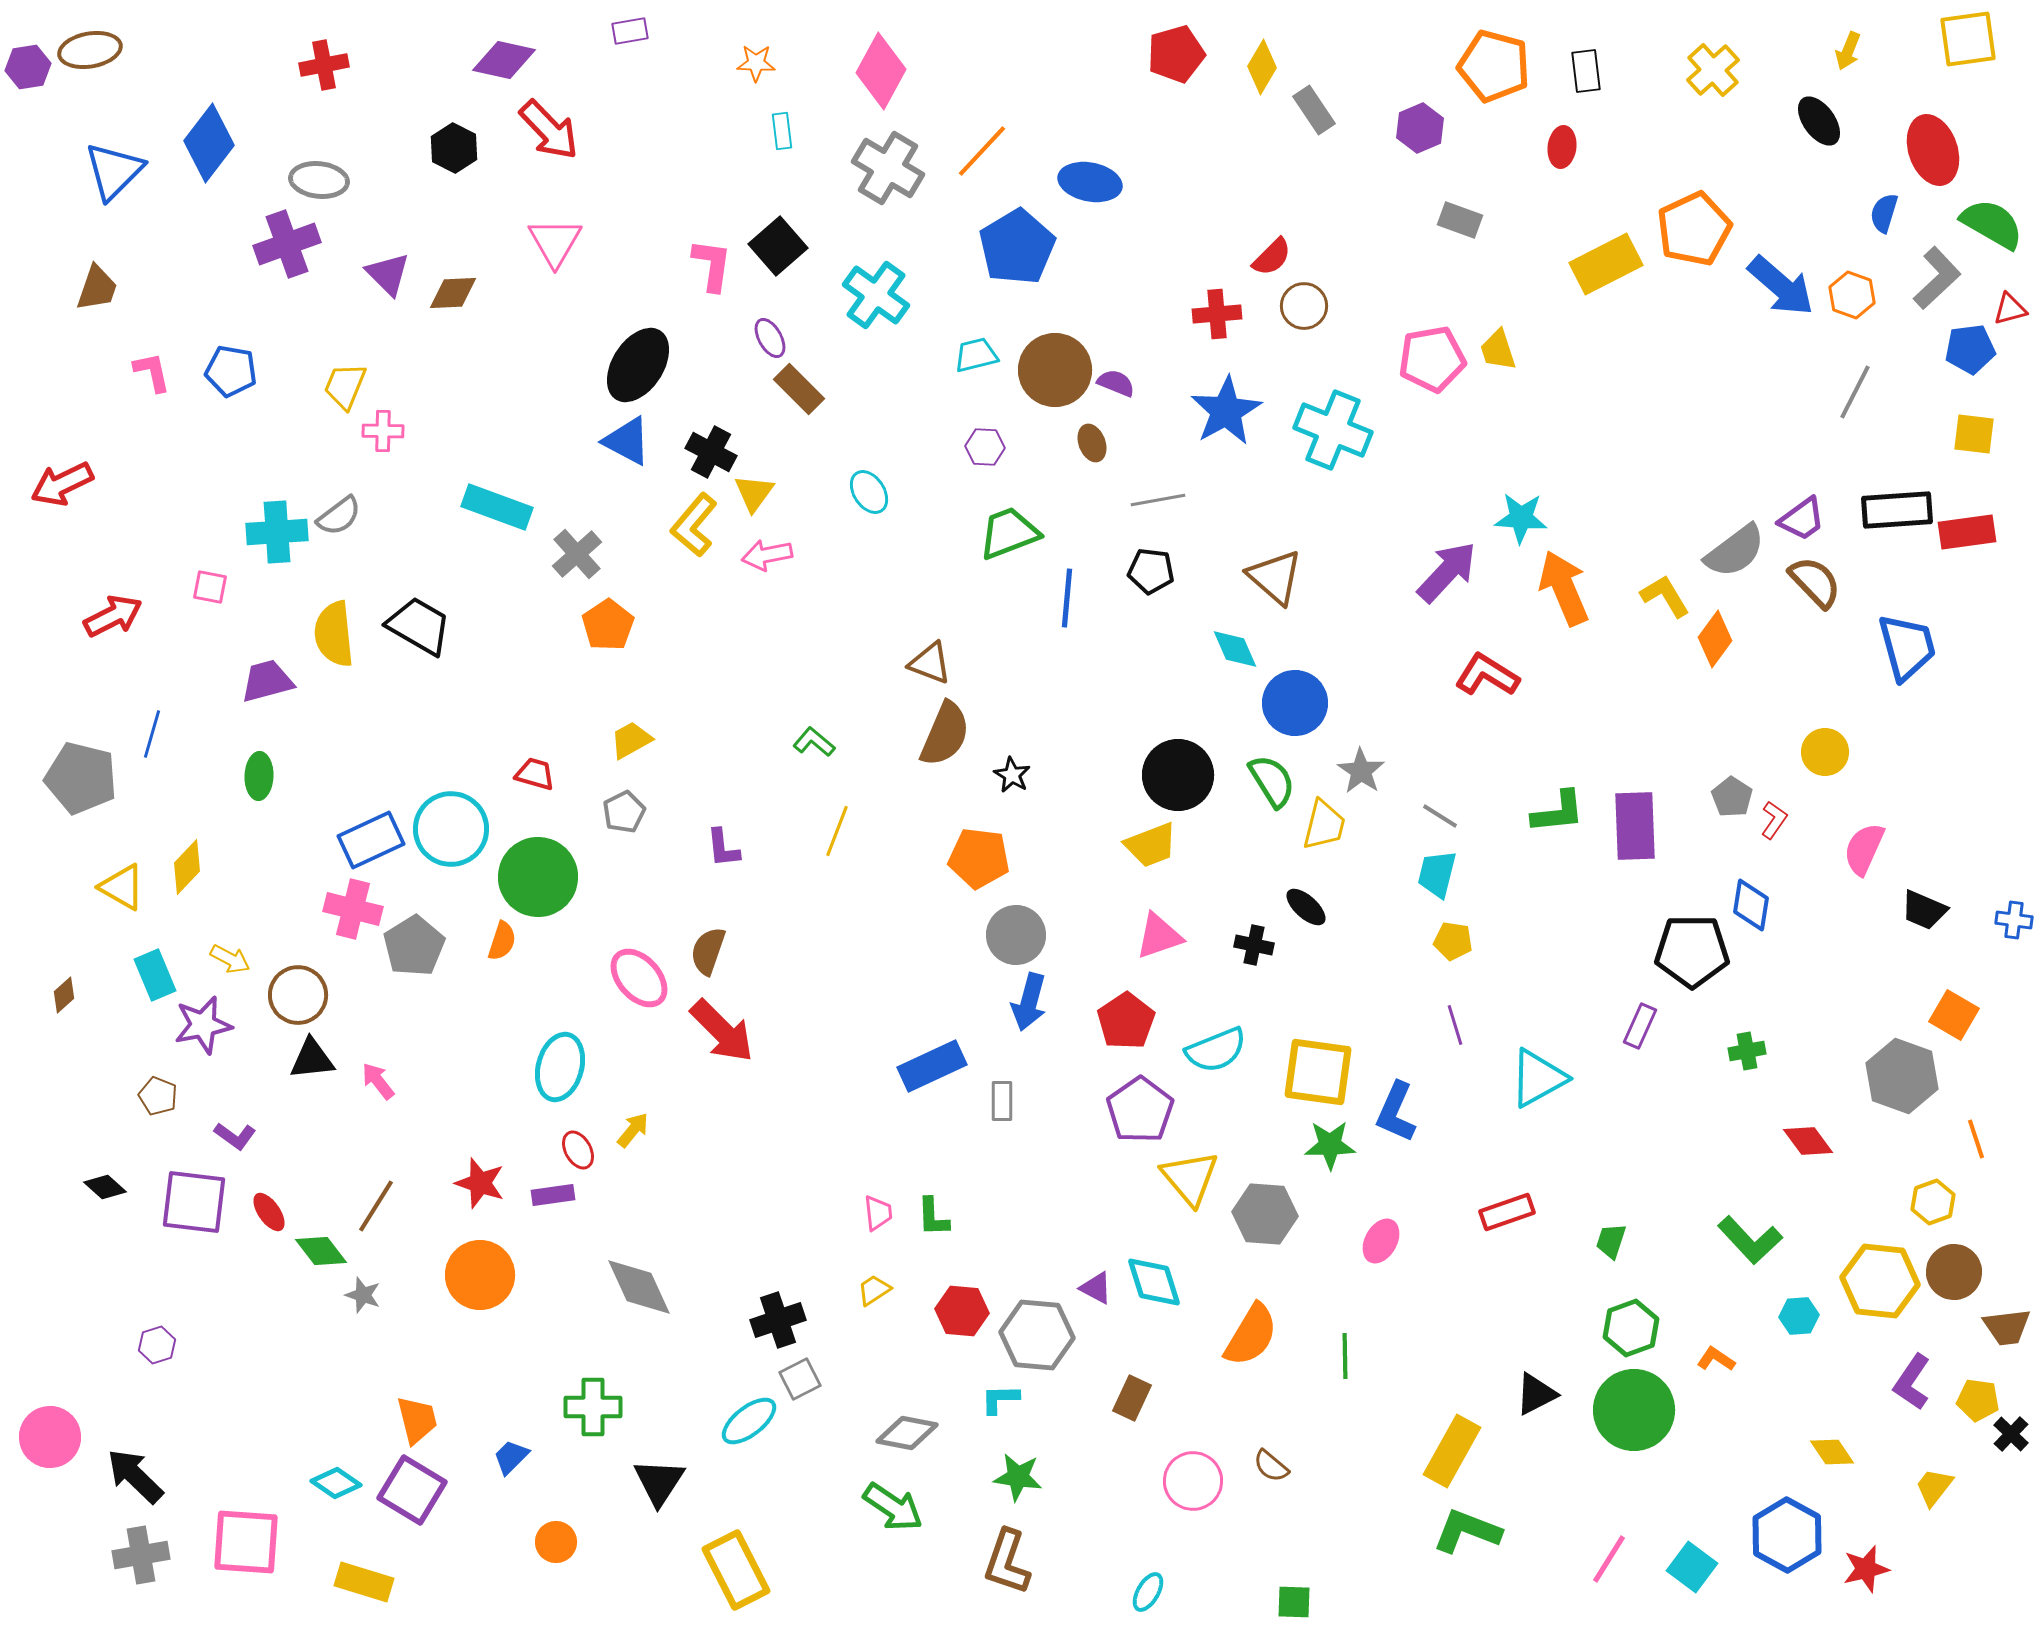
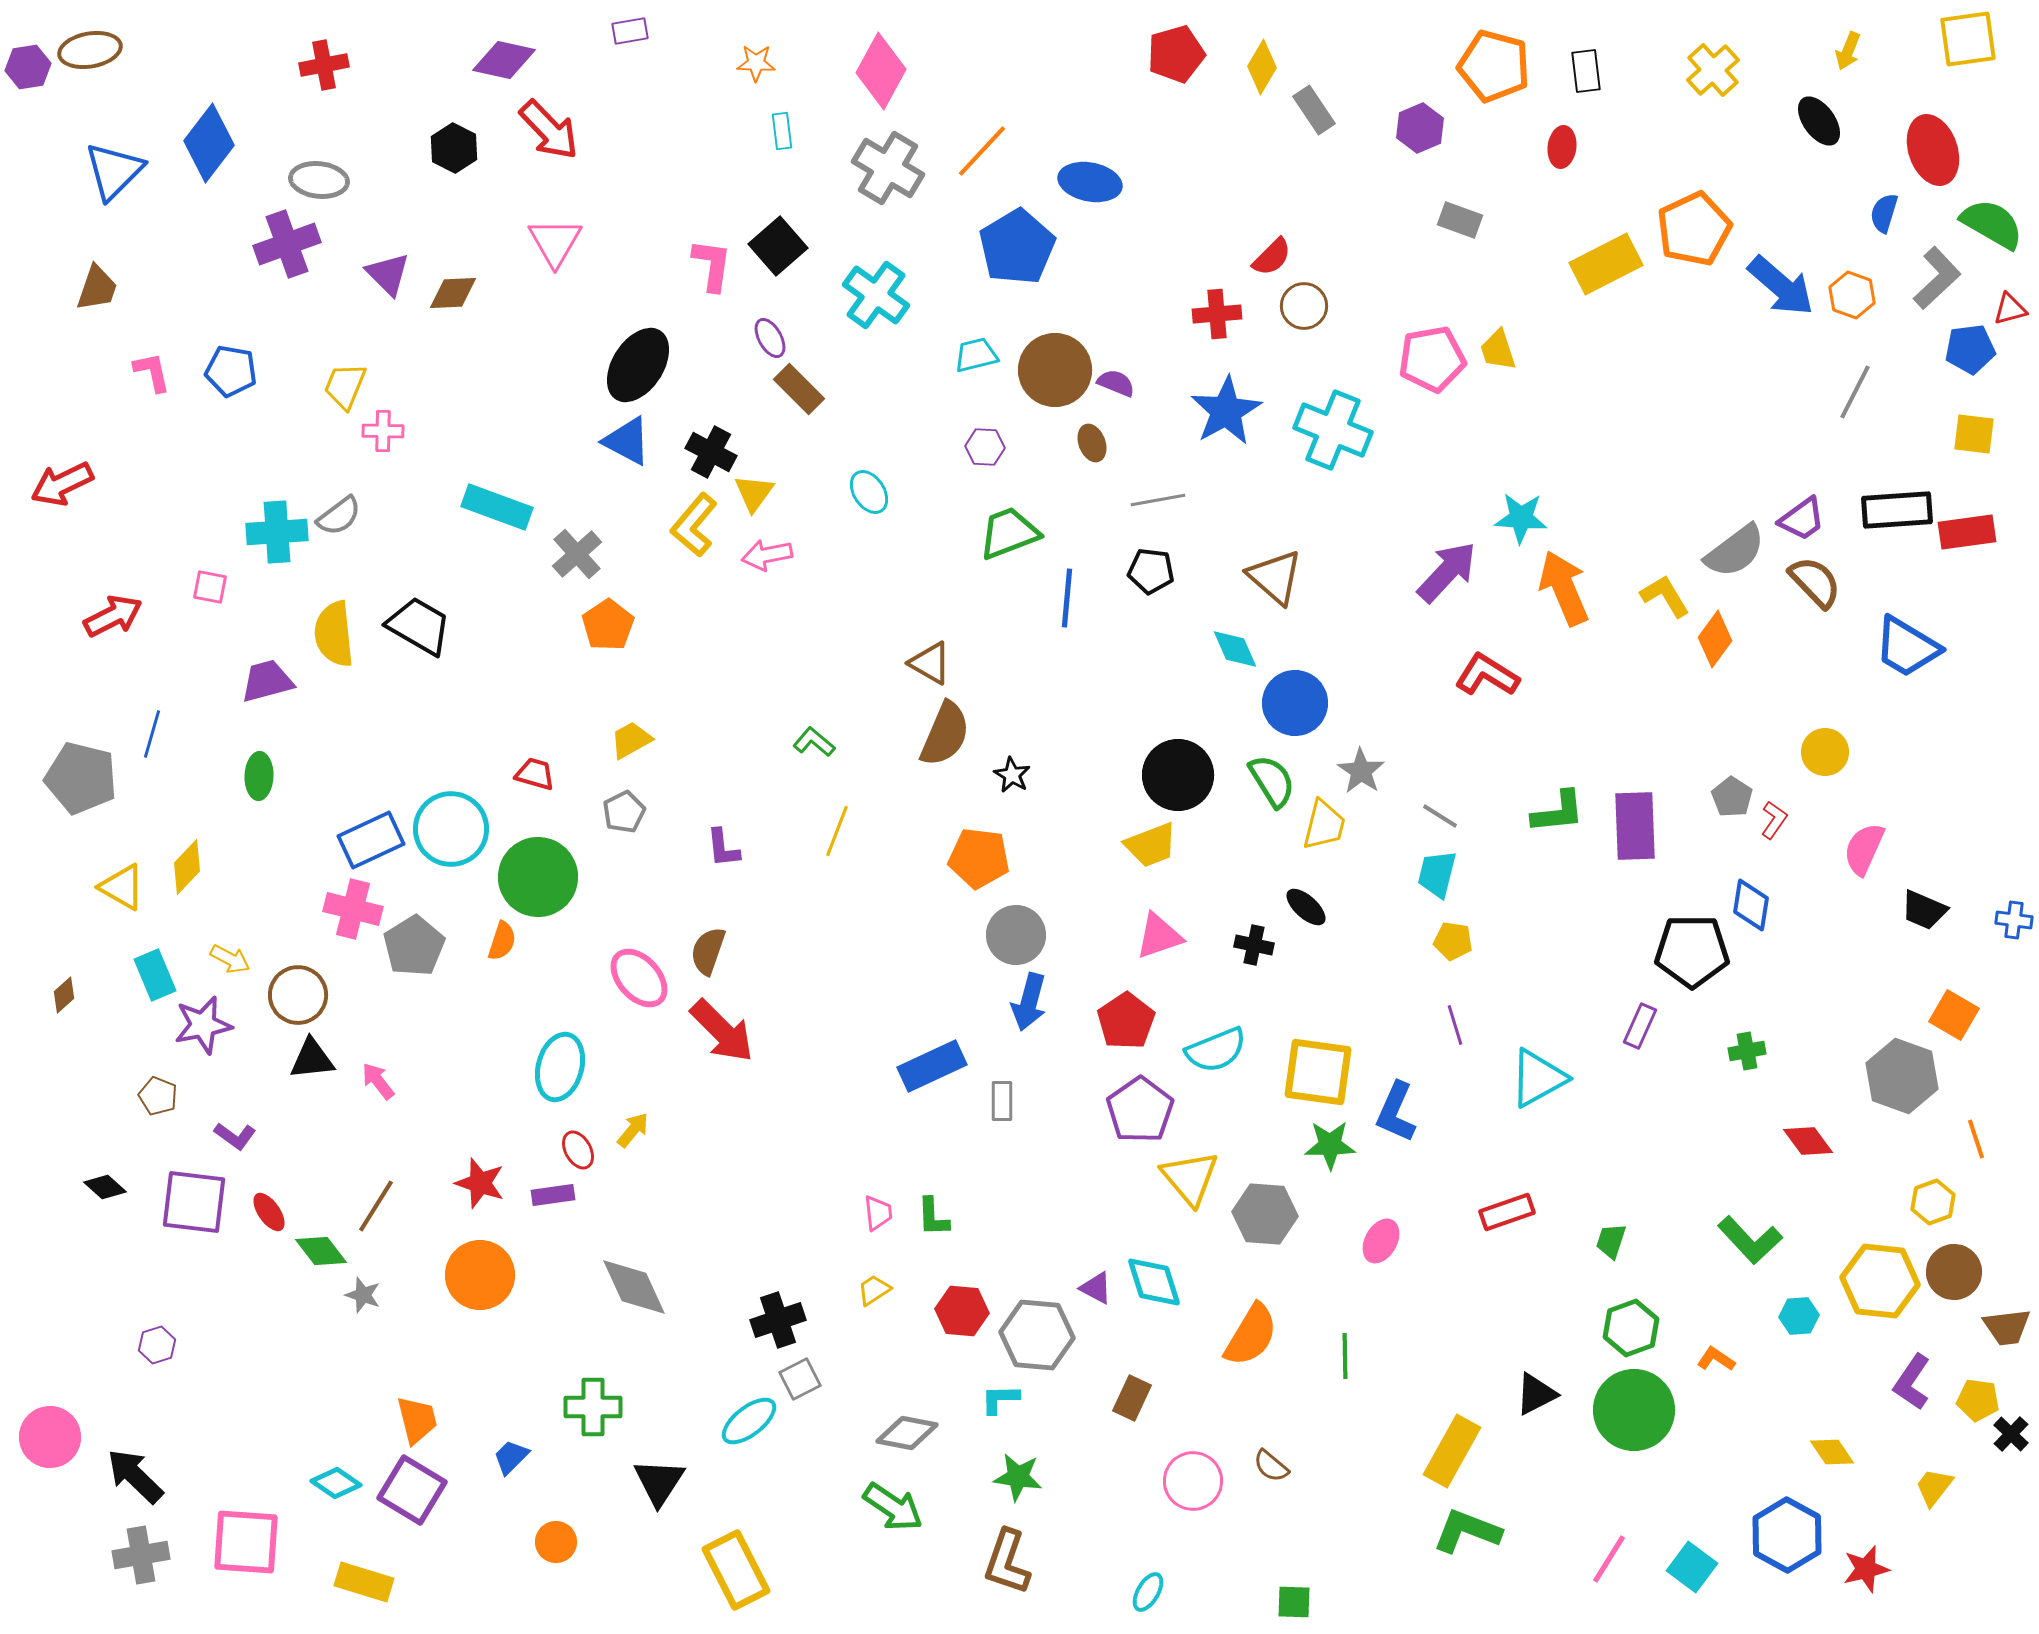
blue trapezoid at (1907, 647): rotated 136 degrees clockwise
brown triangle at (930, 663): rotated 9 degrees clockwise
gray diamond at (639, 1287): moved 5 px left
